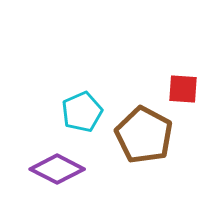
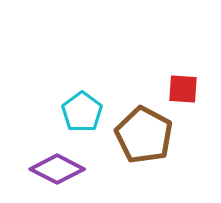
cyan pentagon: rotated 12 degrees counterclockwise
